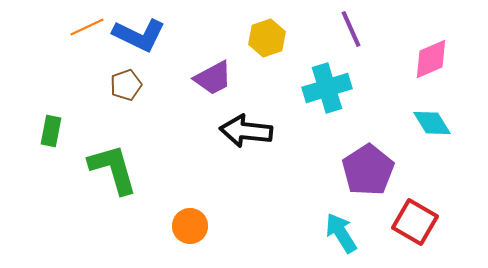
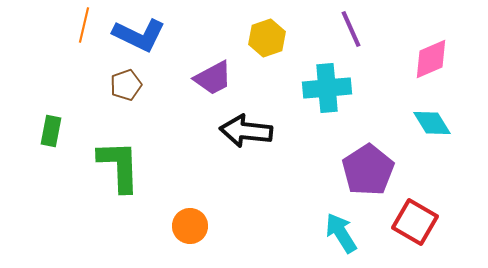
orange line: moved 3 px left, 2 px up; rotated 52 degrees counterclockwise
cyan cross: rotated 12 degrees clockwise
green L-shape: moved 6 px right, 3 px up; rotated 14 degrees clockwise
